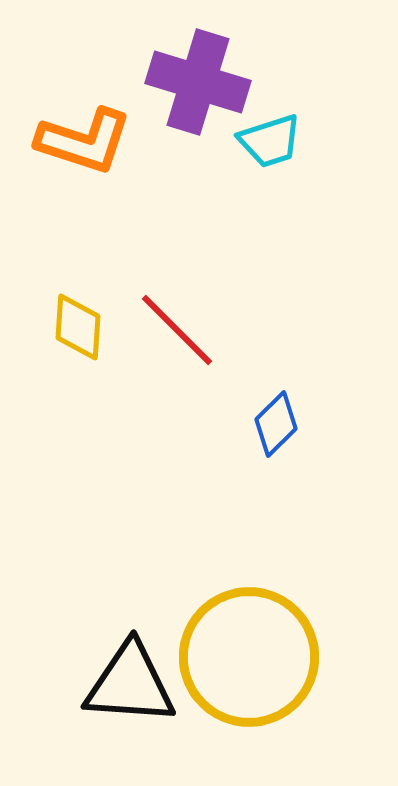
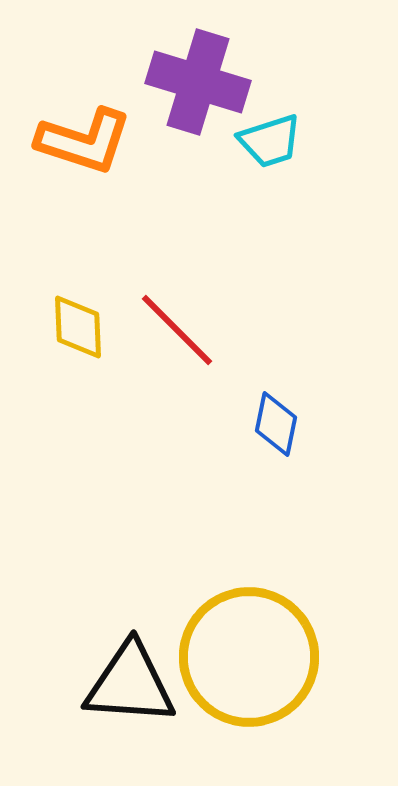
yellow diamond: rotated 6 degrees counterclockwise
blue diamond: rotated 34 degrees counterclockwise
